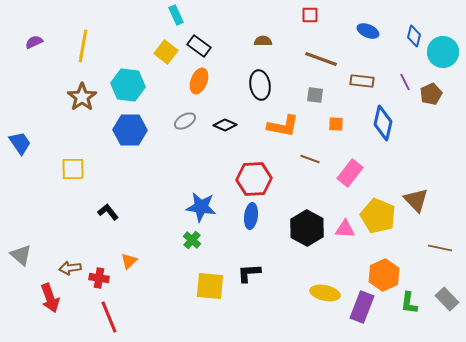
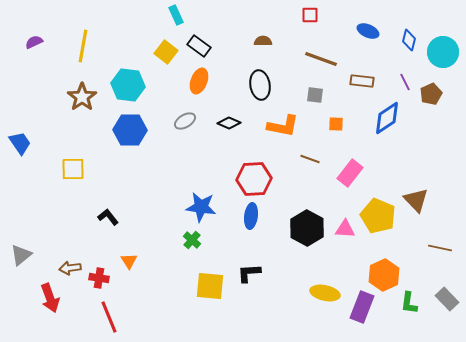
blue diamond at (414, 36): moved 5 px left, 4 px down
blue diamond at (383, 123): moved 4 px right, 5 px up; rotated 44 degrees clockwise
black diamond at (225, 125): moved 4 px right, 2 px up
black L-shape at (108, 212): moved 5 px down
gray triangle at (21, 255): rotated 40 degrees clockwise
orange triangle at (129, 261): rotated 18 degrees counterclockwise
